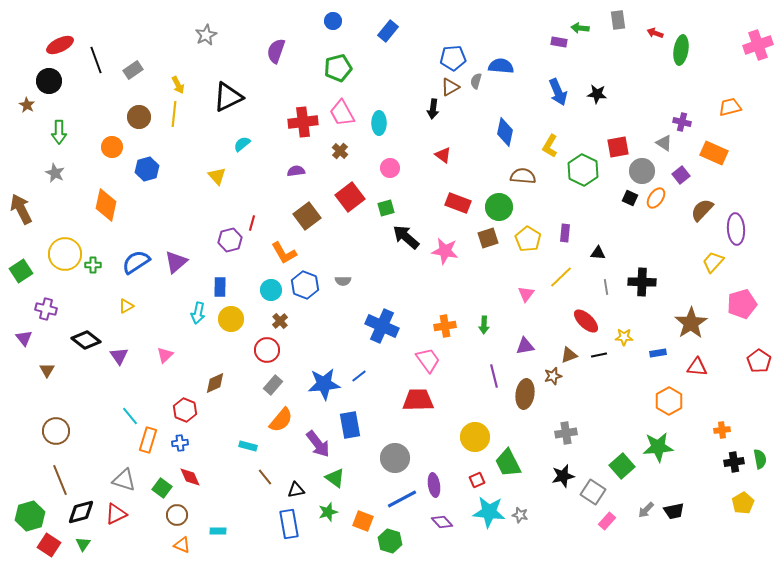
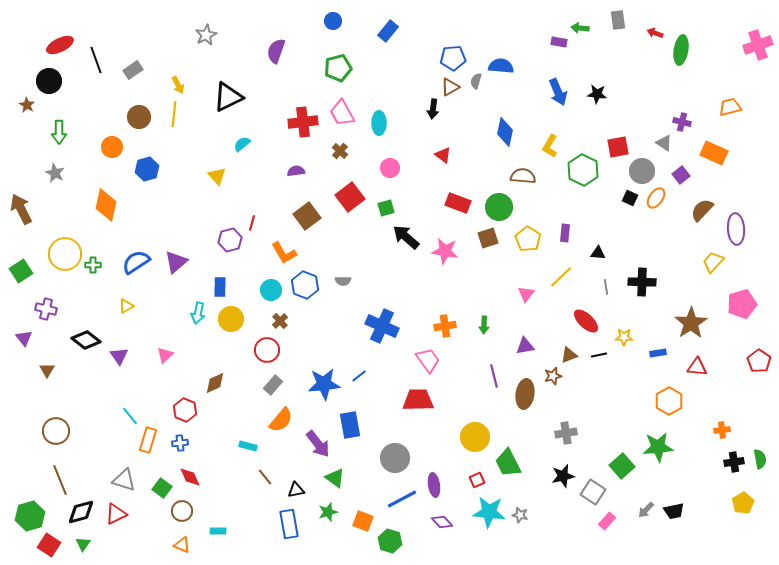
brown circle at (177, 515): moved 5 px right, 4 px up
